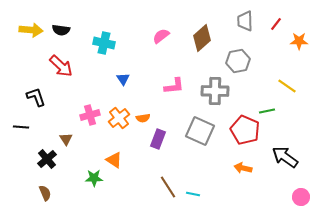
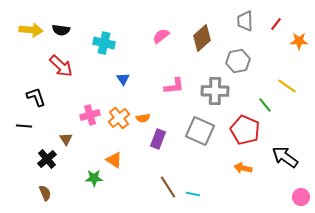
green line: moved 2 px left, 6 px up; rotated 63 degrees clockwise
black line: moved 3 px right, 1 px up
